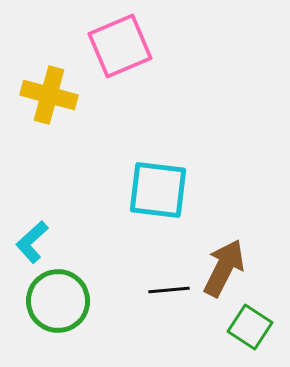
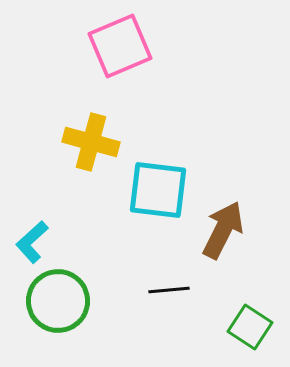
yellow cross: moved 42 px right, 47 px down
brown arrow: moved 1 px left, 38 px up
